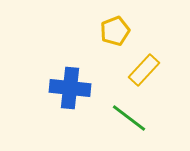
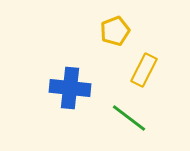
yellow rectangle: rotated 16 degrees counterclockwise
